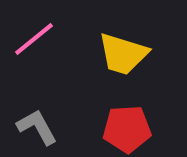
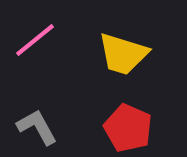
pink line: moved 1 px right, 1 px down
red pentagon: moved 1 px right, 1 px up; rotated 27 degrees clockwise
